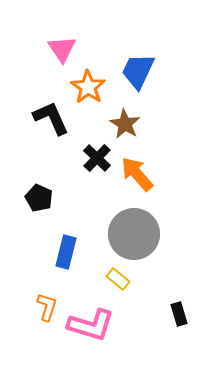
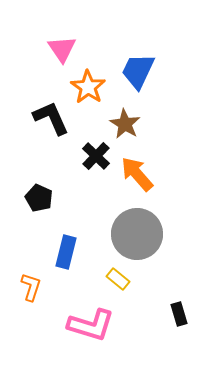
black cross: moved 1 px left, 2 px up
gray circle: moved 3 px right
orange L-shape: moved 16 px left, 20 px up
